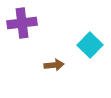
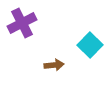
purple cross: rotated 20 degrees counterclockwise
